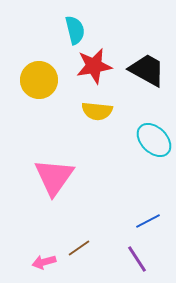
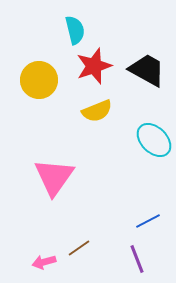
red star: rotated 9 degrees counterclockwise
yellow semicircle: rotated 28 degrees counterclockwise
purple line: rotated 12 degrees clockwise
